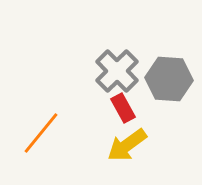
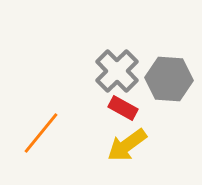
red rectangle: rotated 32 degrees counterclockwise
